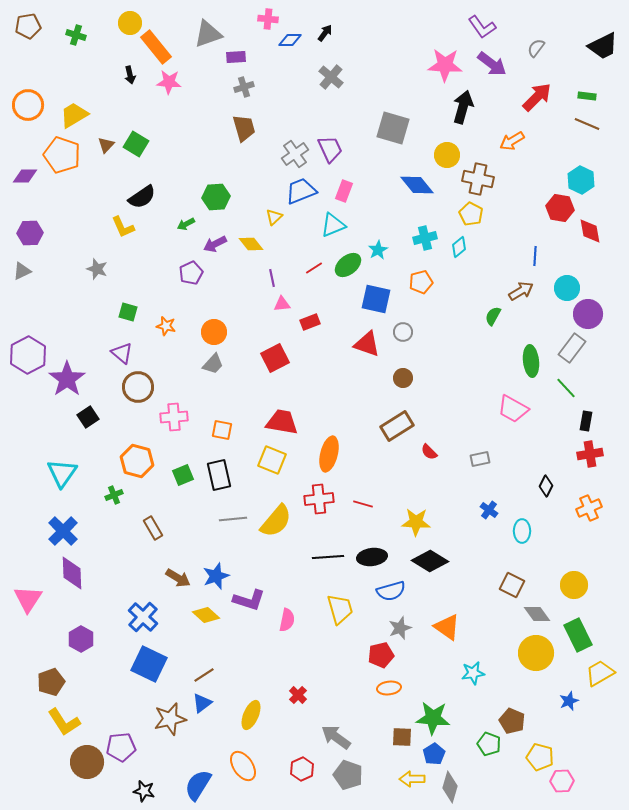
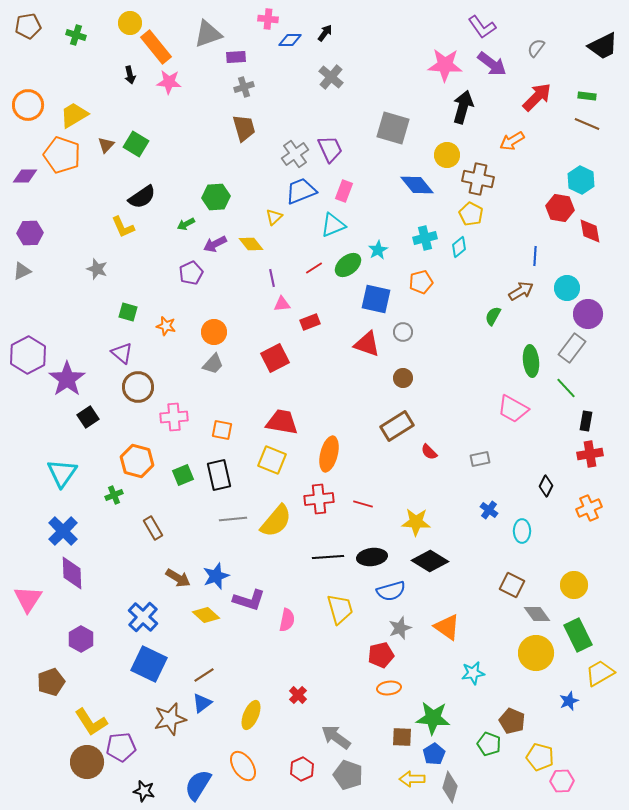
yellow L-shape at (64, 722): moved 27 px right
